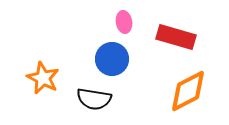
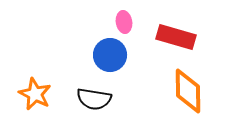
blue circle: moved 2 px left, 4 px up
orange star: moved 8 px left, 16 px down
orange diamond: rotated 63 degrees counterclockwise
